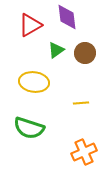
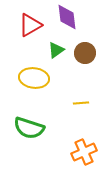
yellow ellipse: moved 4 px up
